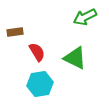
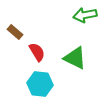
green arrow: moved 2 px up; rotated 15 degrees clockwise
brown rectangle: rotated 49 degrees clockwise
cyan hexagon: rotated 15 degrees clockwise
